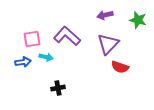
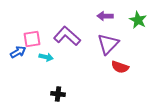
purple arrow: moved 1 px down; rotated 14 degrees clockwise
green star: rotated 12 degrees clockwise
blue arrow: moved 5 px left, 10 px up; rotated 21 degrees counterclockwise
black cross: moved 6 px down; rotated 16 degrees clockwise
